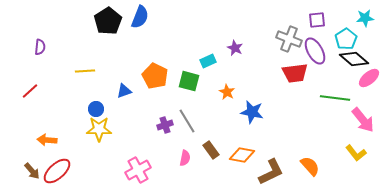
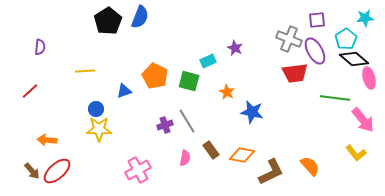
pink ellipse: rotated 65 degrees counterclockwise
